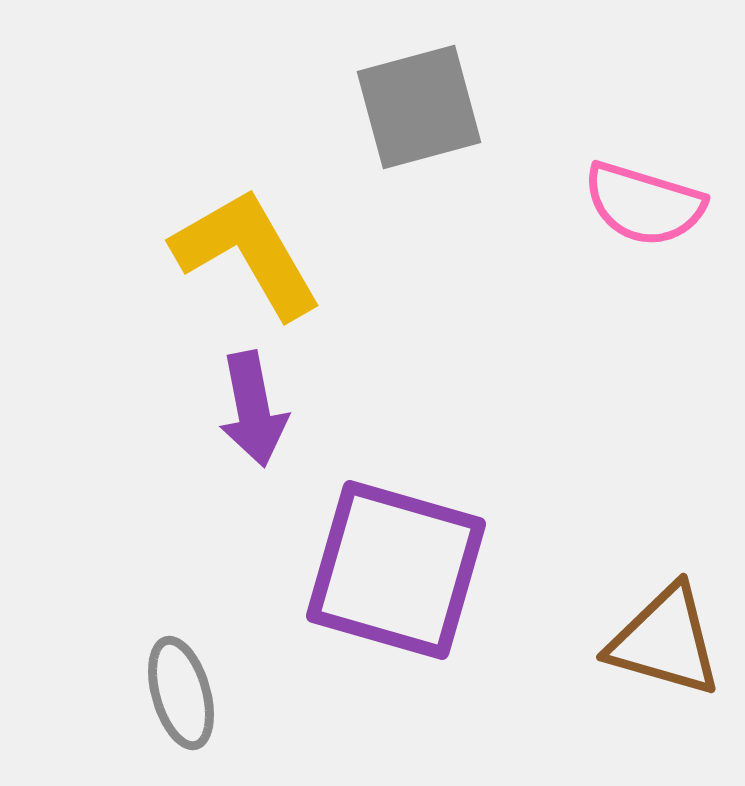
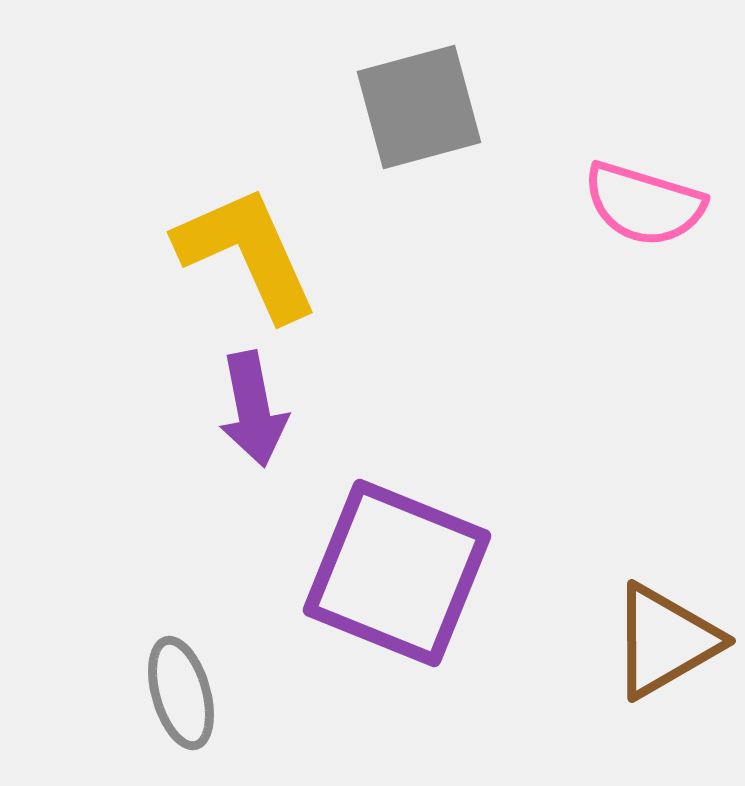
yellow L-shape: rotated 6 degrees clockwise
purple square: moved 1 px right, 3 px down; rotated 6 degrees clockwise
brown triangle: rotated 46 degrees counterclockwise
